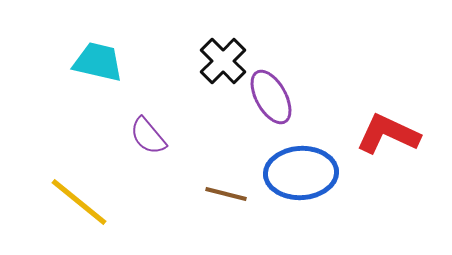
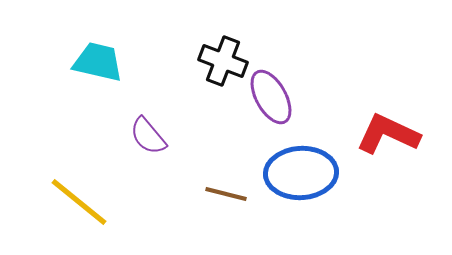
black cross: rotated 24 degrees counterclockwise
